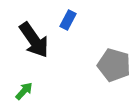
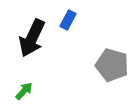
black arrow: moved 2 px left, 2 px up; rotated 60 degrees clockwise
gray pentagon: moved 2 px left
